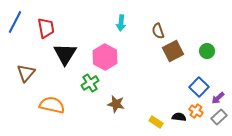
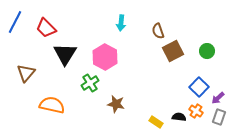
red trapezoid: rotated 145 degrees clockwise
gray rectangle: rotated 28 degrees counterclockwise
